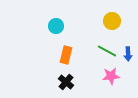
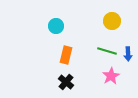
green line: rotated 12 degrees counterclockwise
pink star: rotated 24 degrees counterclockwise
